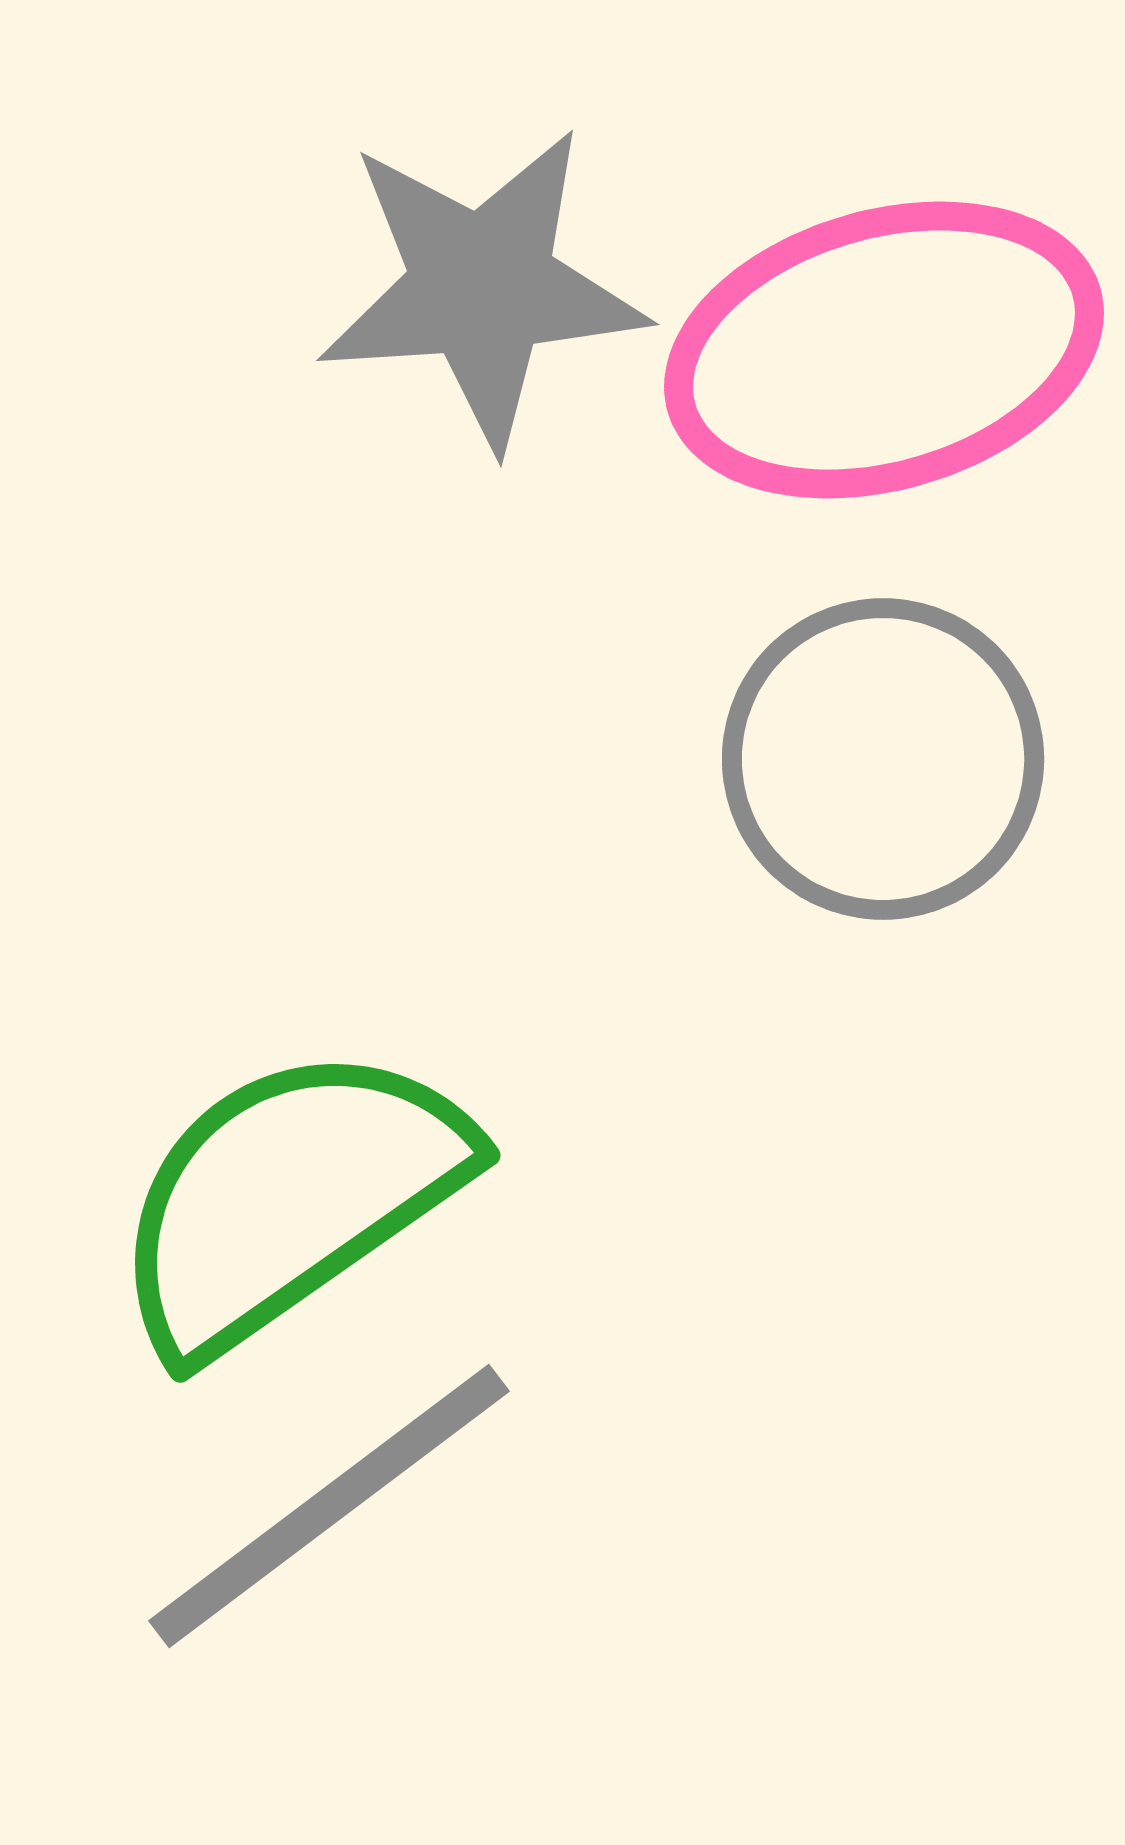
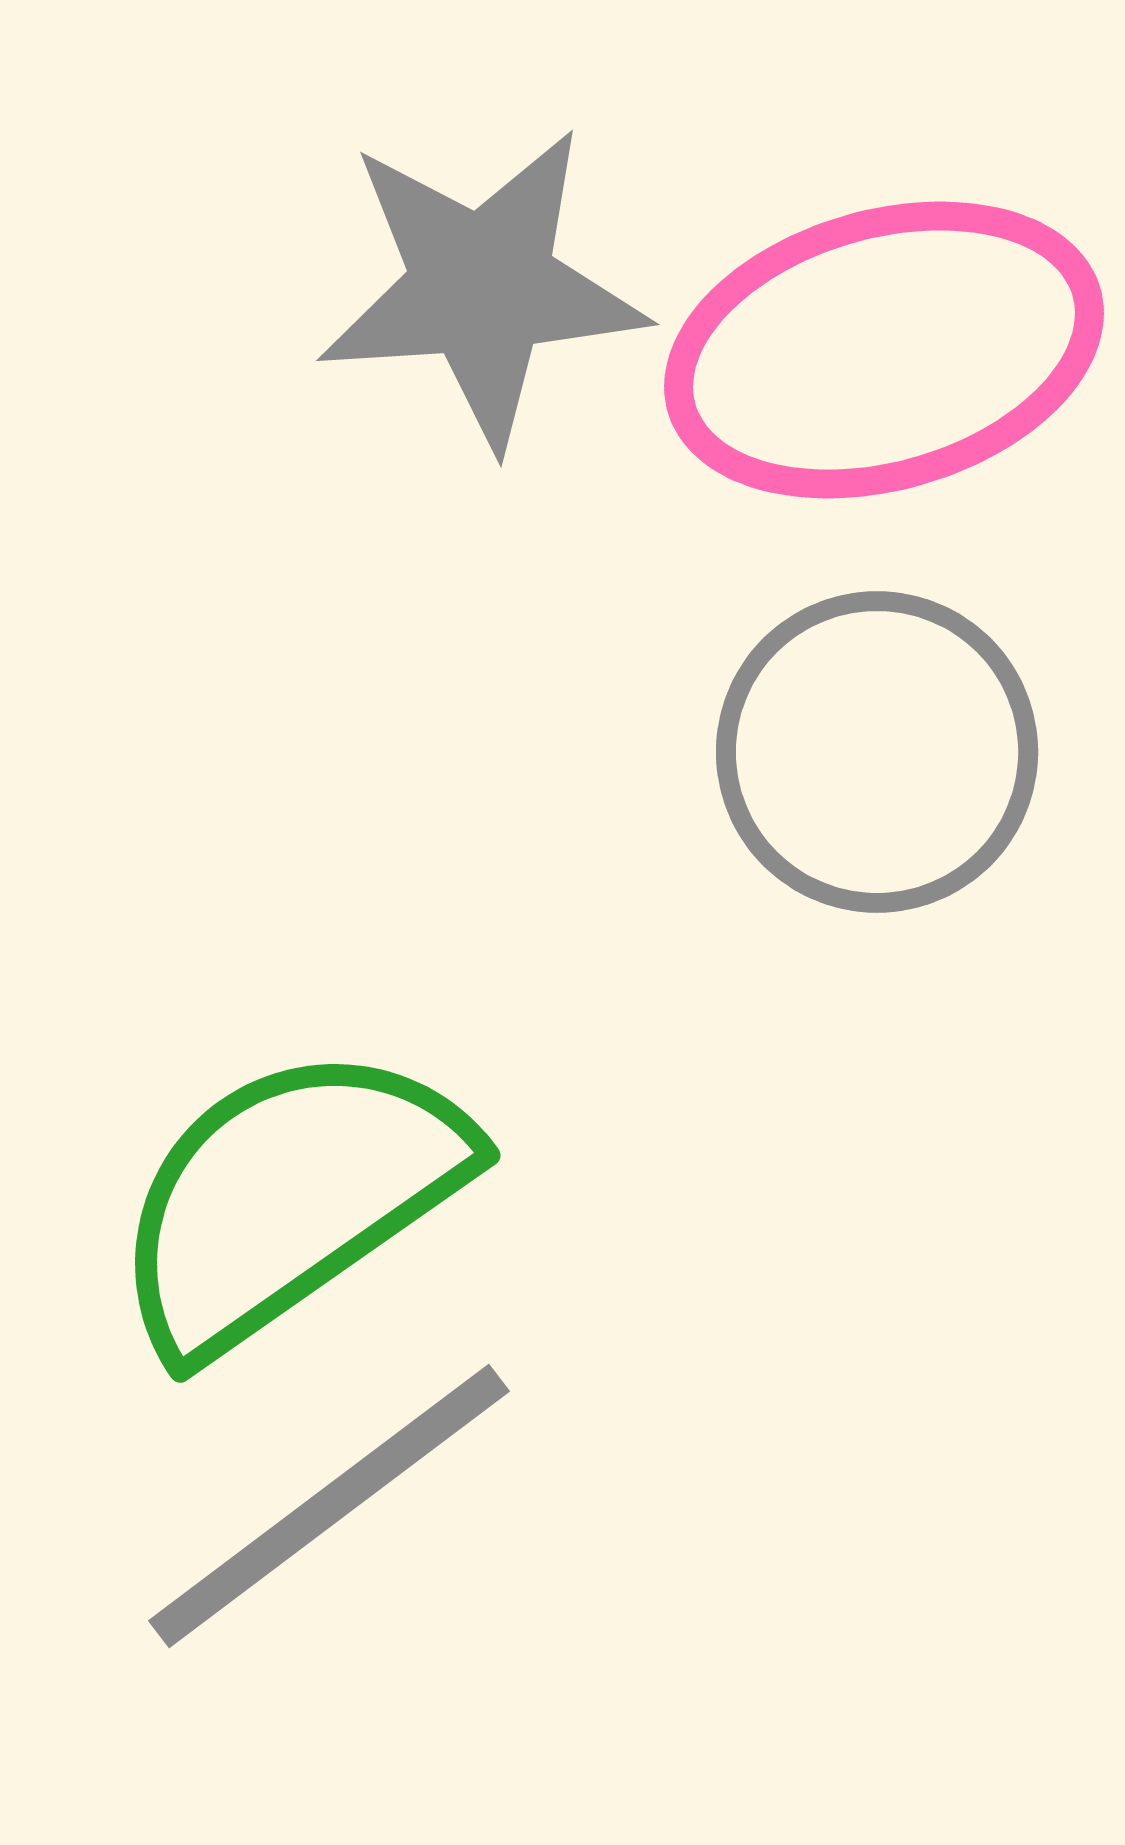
gray circle: moved 6 px left, 7 px up
